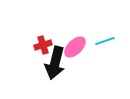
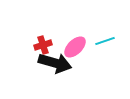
black arrow: rotated 88 degrees counterclockwise
